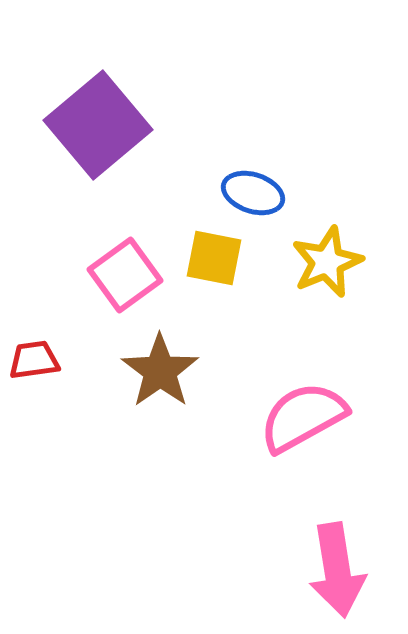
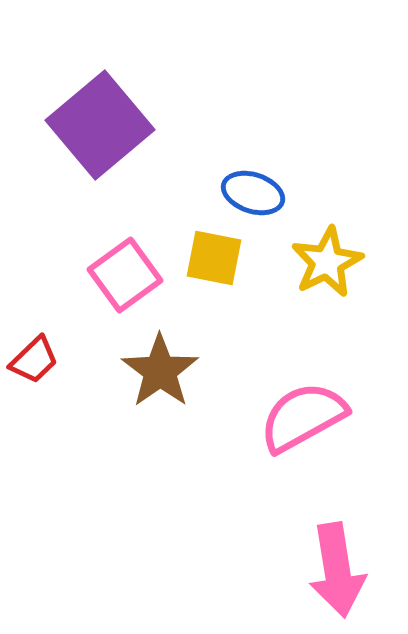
purple square: moved 2 px right
yellow star: rotated 4 degrees counterclockwise
red trapezoid: rotated 144 degrees clockwise
